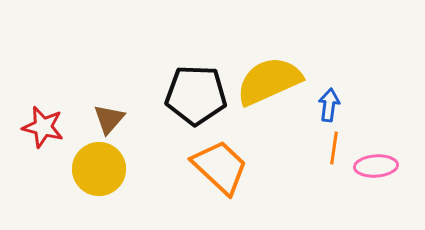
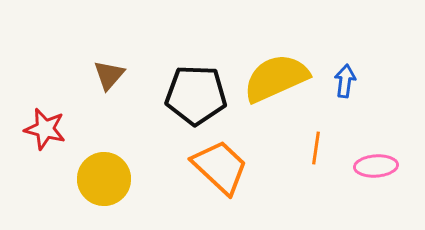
yellow semicircle: moved 7 px right, 3 px up
blue arrow: moved 16 px right, 24 px up
brown triangle: moved 44 px up
red star: moved 2 px right, 2 px down
orange line: moved 18 px left
yellow circle: moved 5 px right, 10 px down
